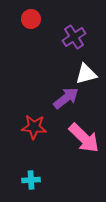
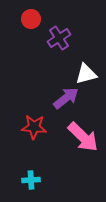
purple cross: moved 15 px left, 1 px down
pink arrow: moved 1 px left, 1 px up
